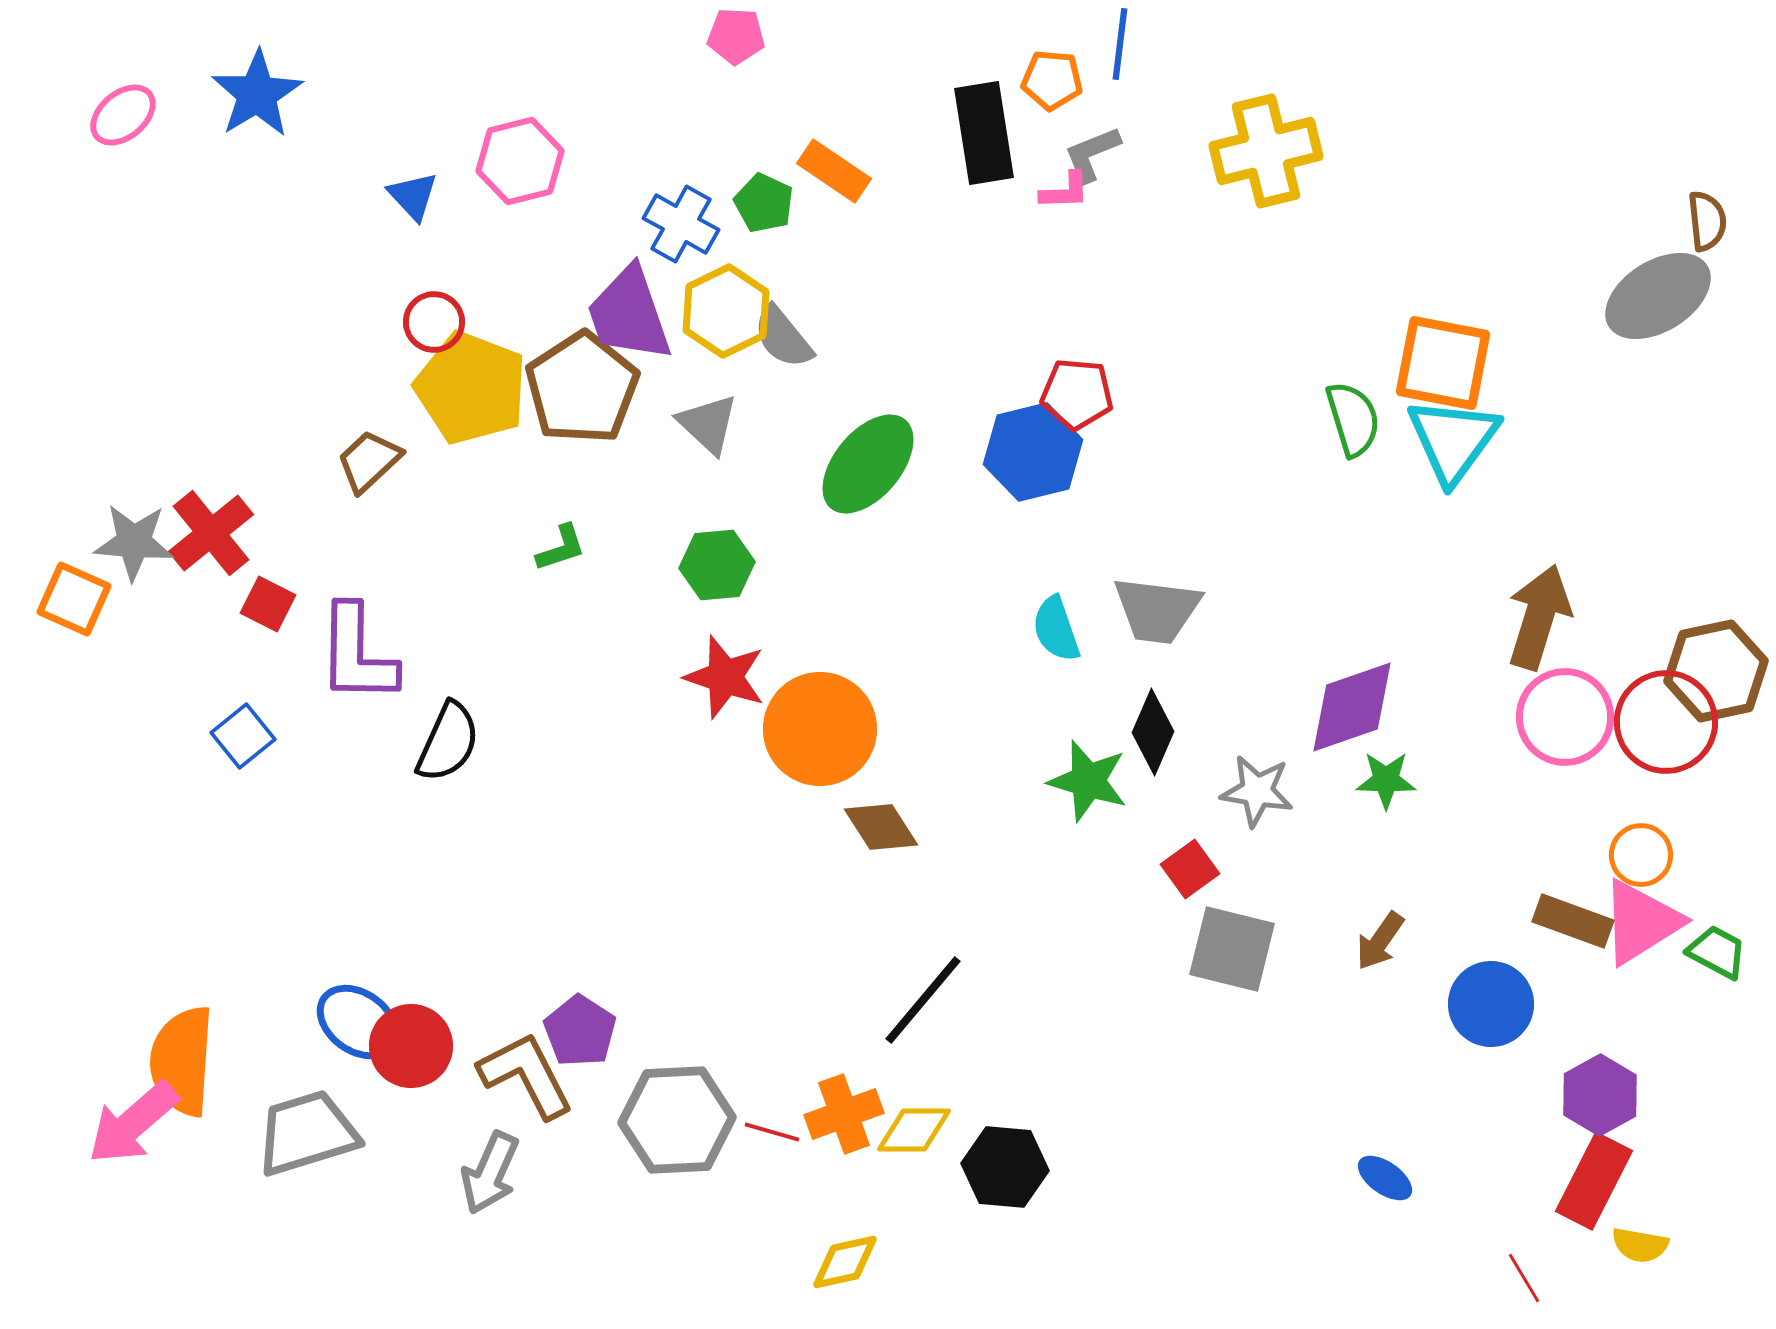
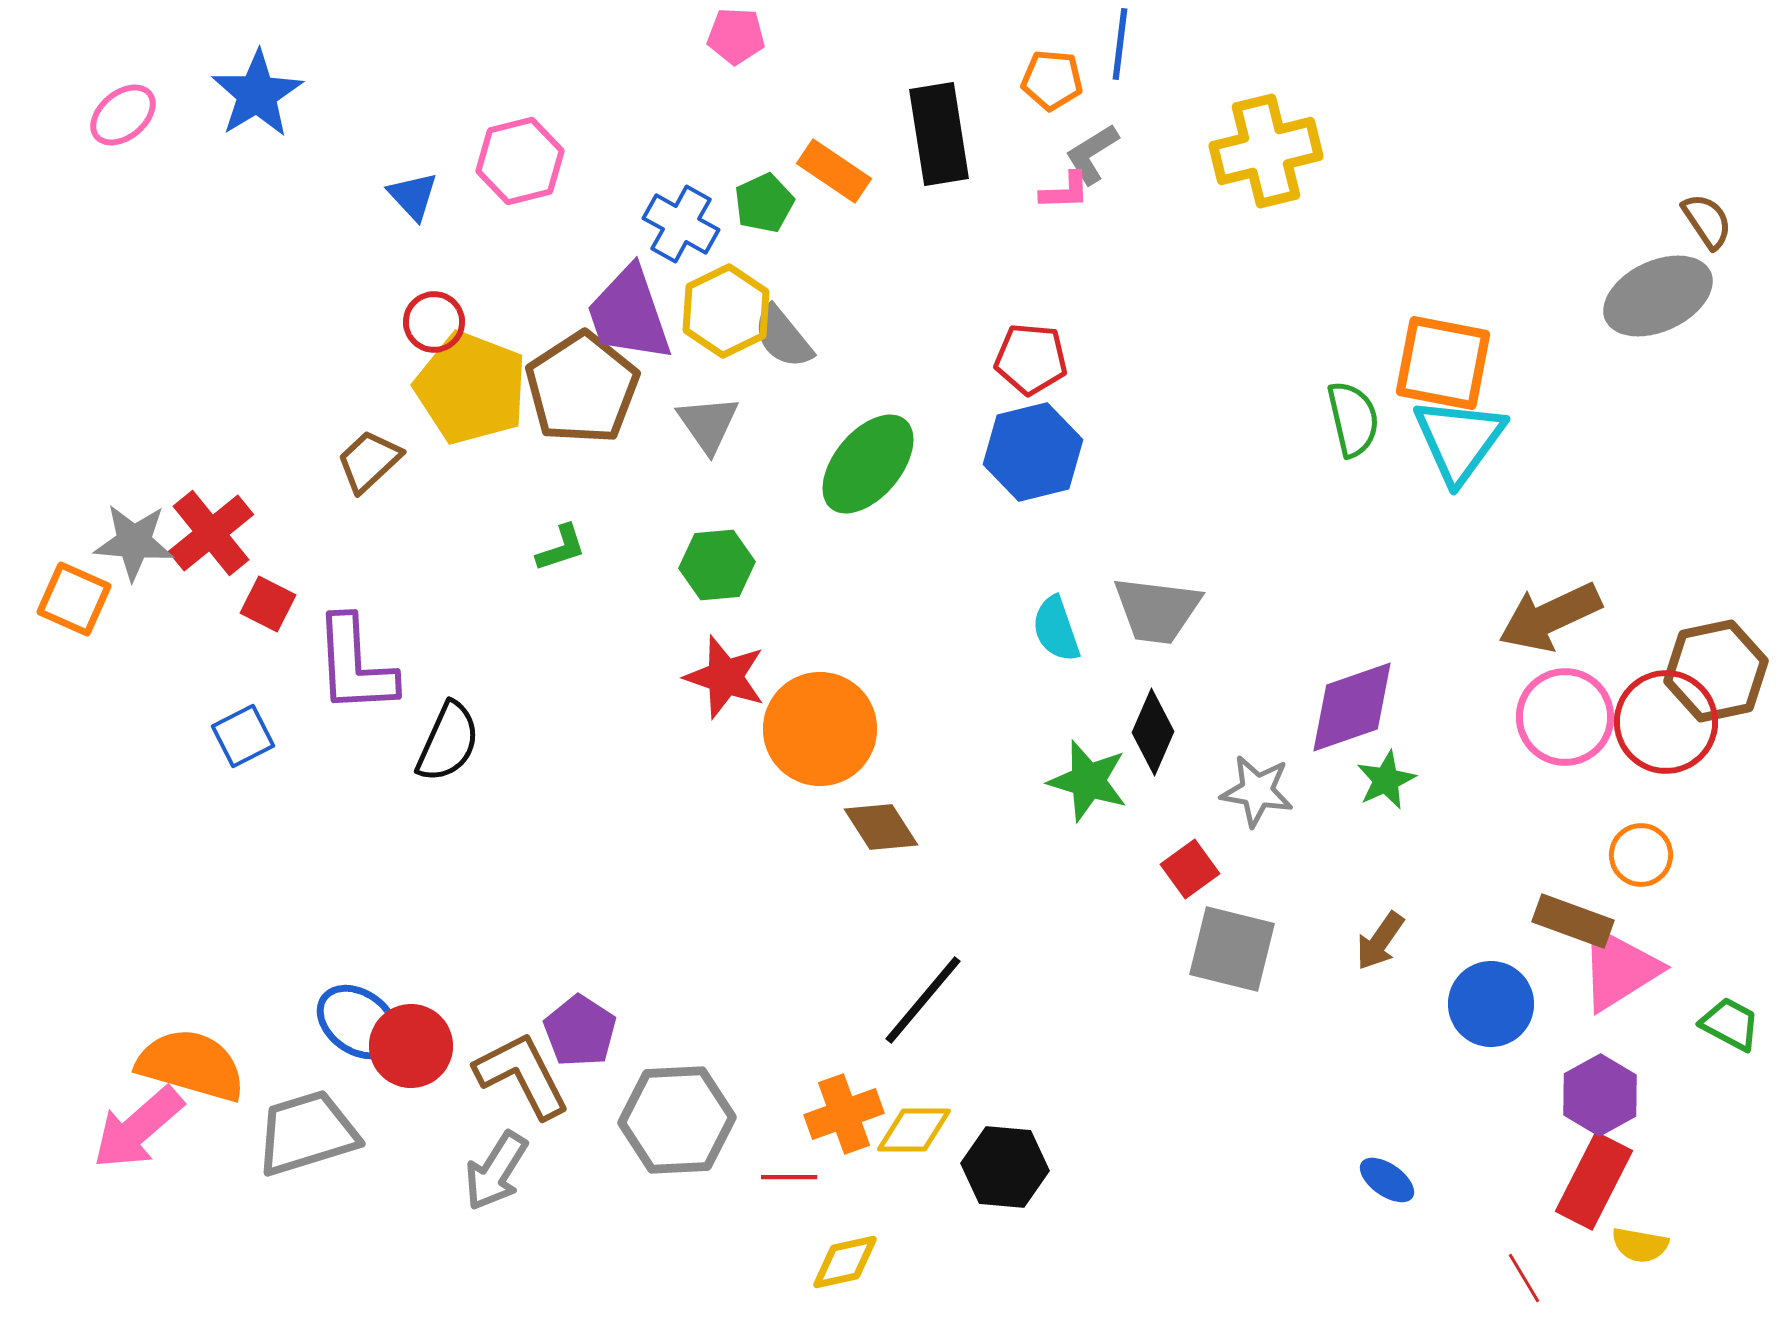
black rectangle at (984, 133): moved 45 px left, 1 px down
gray L-shape at (1092, 154): rotated 10 degrees counterclockwise
green pentagon at (764, 203): rotated 22 degrees clockwise
brown semicircle at (1707, 221): rotated 28 degrees counterclockwise
gray ellipse at (1658, 296): rotated 7 degrees clockwise
red pentagon at (1077, 394): moved 46 px left, 35 px up
green semicircle at (1353, 419): rotated 4 degrees clockwise
gray triangle at (708, 424): rotated 12 degrees clockwise
cyan triangle at (1453, 440): moved 6 px right
brown arrow at (1539, 617): moved 11 px right; rotated 132 degrees counterclockwise
purple L-shape at (357, 654): moved 2 px left, 11 px down; rotated 4 degrees counterclockwise
blue square at (243, 736): rotated 12 degrees clockwise
green star at (1386, 780): rotated 26 degrees counterclockwise
pink triangle at (1641, 922): moved 22 px left, 47 px down
green trapezoid at (1717, 952): moved 13 px right, 72 px down
orange semicircle at (182, 1061): moved 9 px right, 4 px down; rotated 102 degrees clockwise
brown L-shape at (526, 1075): moved 4 px left
pink arrow at (133, 1123): moved 5 px right, 5 px down
red line at (772, 1132): moved 17 px right, 45 px down; rotated 16 degrees counterclockwise
gray arrow at (490, 1173): moved 6 px right, 2 px up; rotated 8 degrees clockwise
blue ellipse at (1385, 1178): moved 2 px right, 2 px down
